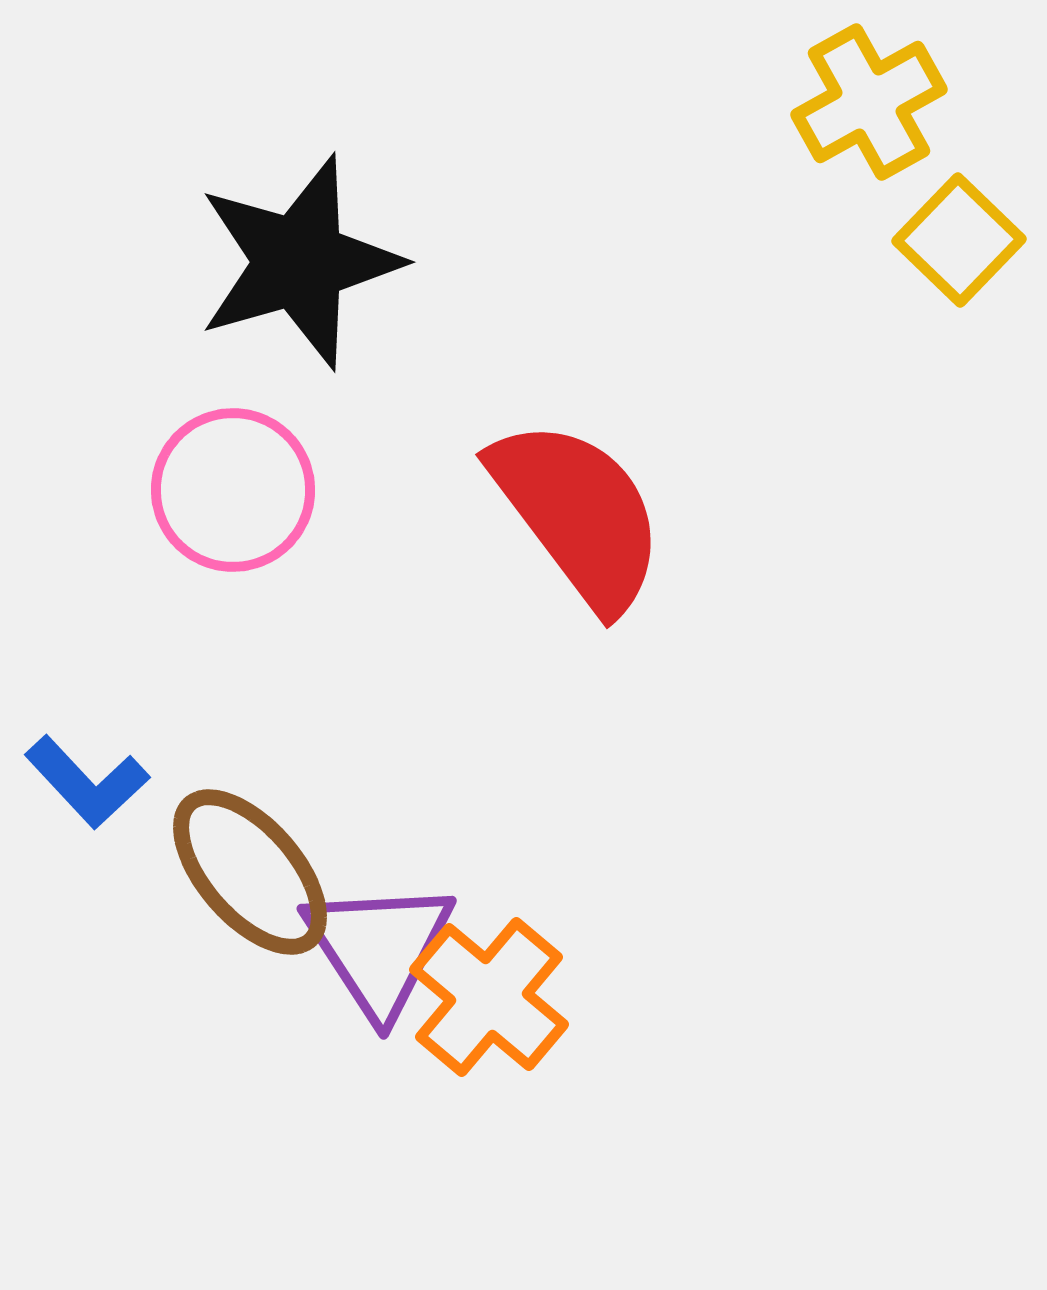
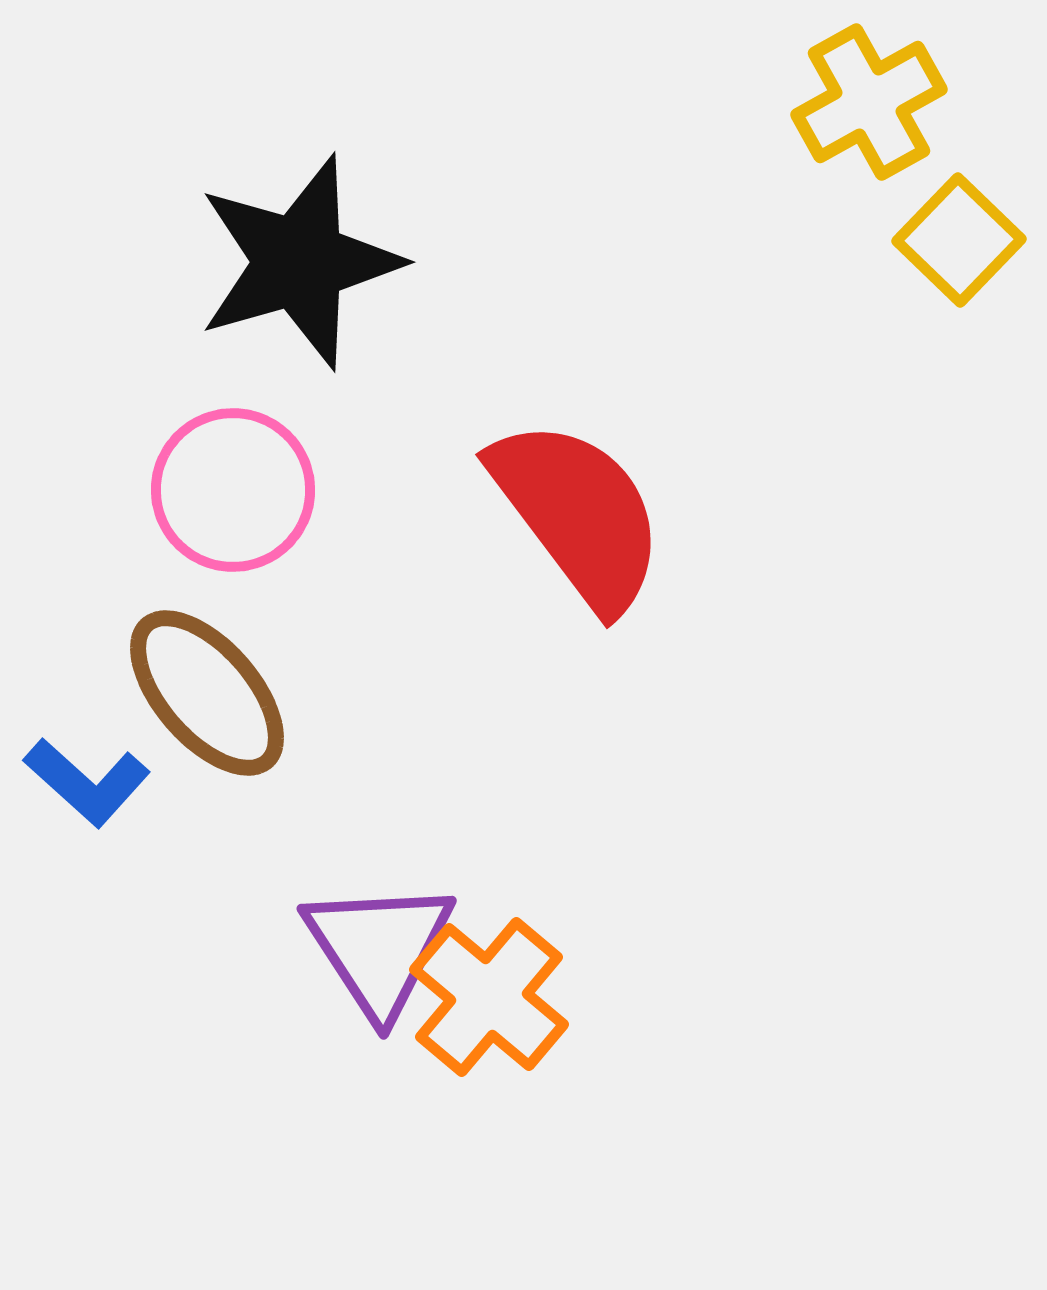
blue L-shape: rotated 5 degrees counterclockwise
brown ellipse: moved 43 px left, 179 px up
